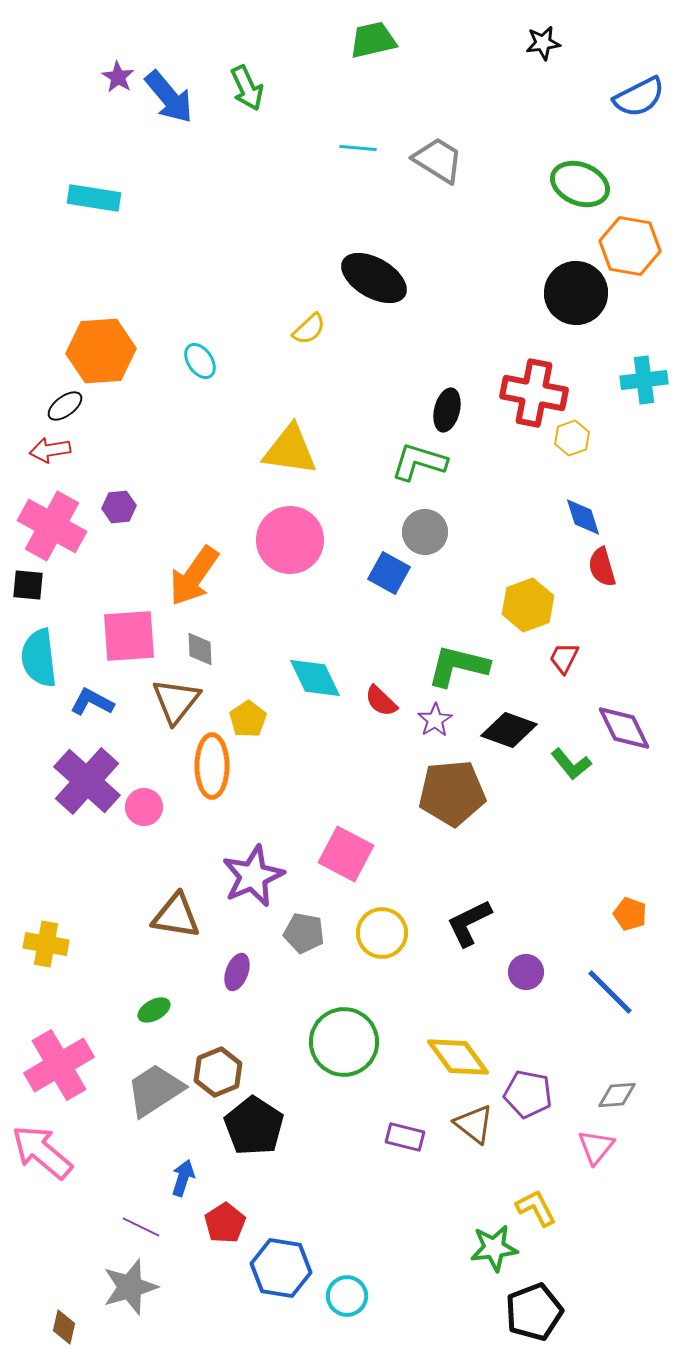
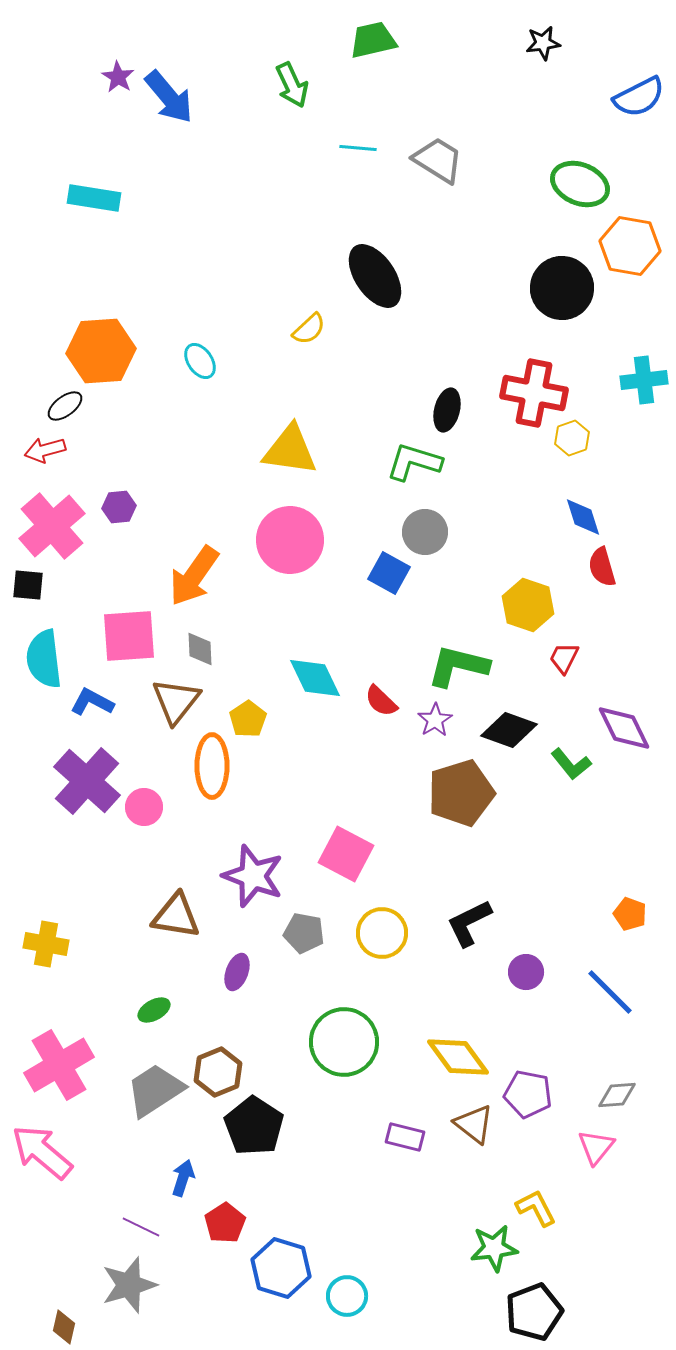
green arrow at (247, 88): moved 45 px right, 3 px up
black ellipse at (374, 278): moved 1 px right, 2 px up; rotated 26 degrees clockwise
black circle at (576, 293): moved 14 px left, 5 px up
red arrow at (50, 450): moved 5 px left; rotated 6 degrees counterclockwise
green L-shape at (419, 462): moved 5 px left
pink cross at (52, 526): rotated 20 degrees clockwise
yellow hexagon at (528, 605): rotated 21 degrees counterclockwise
cyan semicircle at (39, 658): moved 5 px right, 1 px down
brown pentagon at (452, 793): moved 9 px right; rotated 12 degrees counterclockwise
purple star at (253, 876): rotated 28 degrees counterclockwise
blue hexagon at (281, 1268): rotated 8 degrees clockwise
gray star at (130, 1287): moved 1 px left, 2 px up
